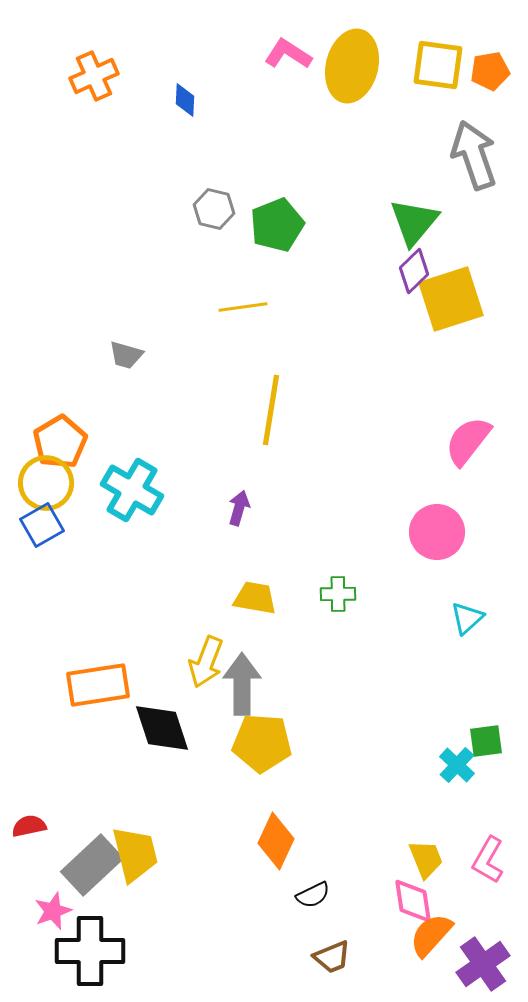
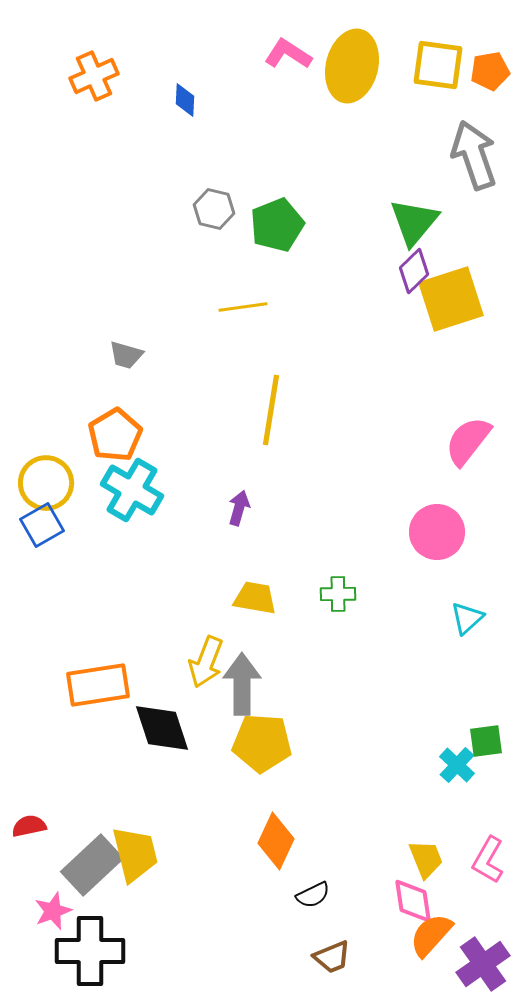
orange pentagon at (60, 442): moved 55 px right, 7 px up
